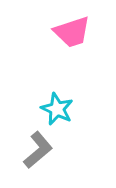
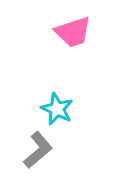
pink trapezoid: moved 1 px right
